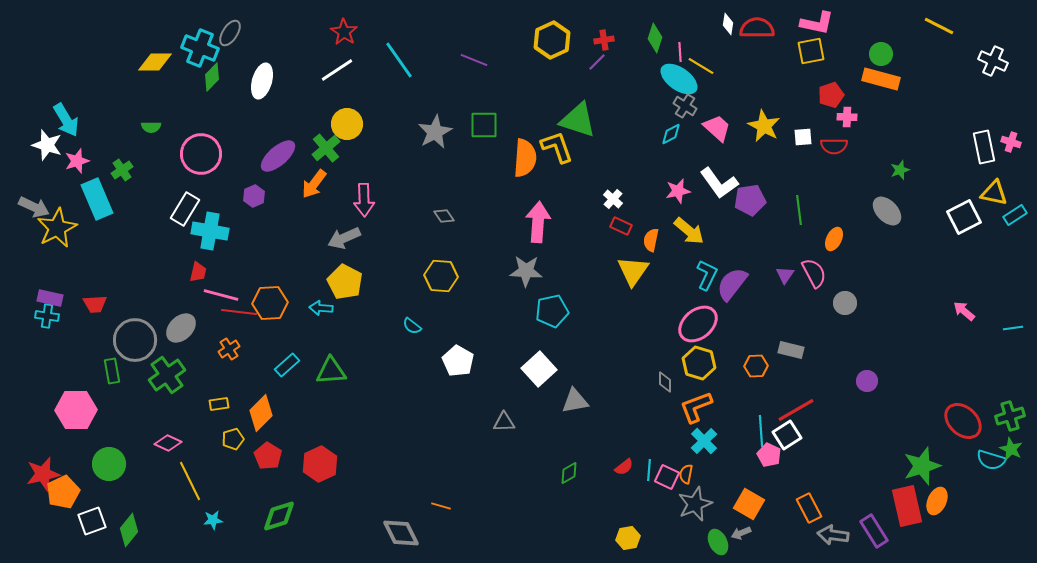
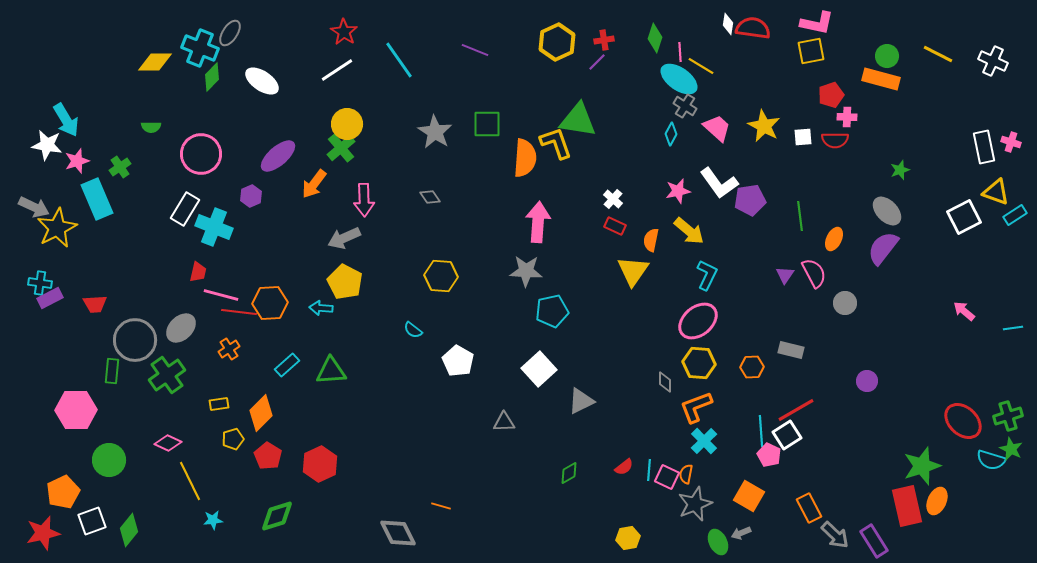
yellow line at (939, 26): moved 1 px left, 28 px down
red semicircle at (757, 28): moved 4 px left; rotated 8 degrees clockwise
yellow hexagon at (552, 40): moved 5 px right, 2 px down
green circle at (881, 54): moved 6 px right, 2 px down
purple line at (474, 60): moved 1 px right, 10 px up
white ellipse at (262, 81): rotated 72 degrees counterclockwise
green triangle at (578, 120): rotated 9 degrees counterclockwise
green square at (484, 125): moved 3 px right, 1 px up
gray star at (435, 132): rotated 12 degrees counterclockwise
cyan diamond at (671, 134): rotated 35 degrees counterclockwise
white star at (47, 145): rotated 8 degrees counterclockwise
red semicircle at (834, 146): moved 1 px right, 6 px up
yellow L-shape at (557, 147): moved 1 px left, 4 px up
green cross at (326, 148): moved 15 px right
green cross at (122, 170): moved 2 px left, 3 px up
yellow triangle at (994, 193): moved 2 px right, 1 px up; rotated 8 degrees clockwise
purple hexagon at (254, 196): moved 3 px left
green line at (799, 210): moved 1 px right, 6 px down
gray diamond at (444, 216): moved 14 px left, 19 px up
red rectangle at (621, 226): moved 6 px left
cyan cross at (210, 231): moved 4 px right, 4 px up; rotated 12 degrees clockwise
purple semicircle at (732, 284): moved 151 px right, 36 px up
purple rectangle at (50, 298): rotated 40 degrees counterclockwise
cyan cross at (47, 316): moved 7 px left, 33 px up
pink ellipse at (698, 324): moved 3 px up
cyan semicircle at (412, 326): moved 1 px right, 4 px down
yellow hexagon at (699, 363): rotated 12 degrees counterclockwise
orange hexagon at (756, 366): moved 4 px left, 1 px down
green rectangle at (112, 371): rotated 15 degrees clockwise
gray triangle at (575, 401): moved 6 px right; rotated 16 degrees counterclockwise
green cross at (1010, 416): moved 2 px left
green circle at (109, 464): moved 4 px up
red star at (43, 474): moved 59 px down
orange square at (749, 504): moved 8 px up
green diamond at (279, 516): moved 2 px left
purple rectangle at (874, 531): moved 10 px down
gray diamond at (401, 533): moved 3 px left
gray arrow at (833, 535): moved 2 px right; rotated 144 degrees counterclockwise
